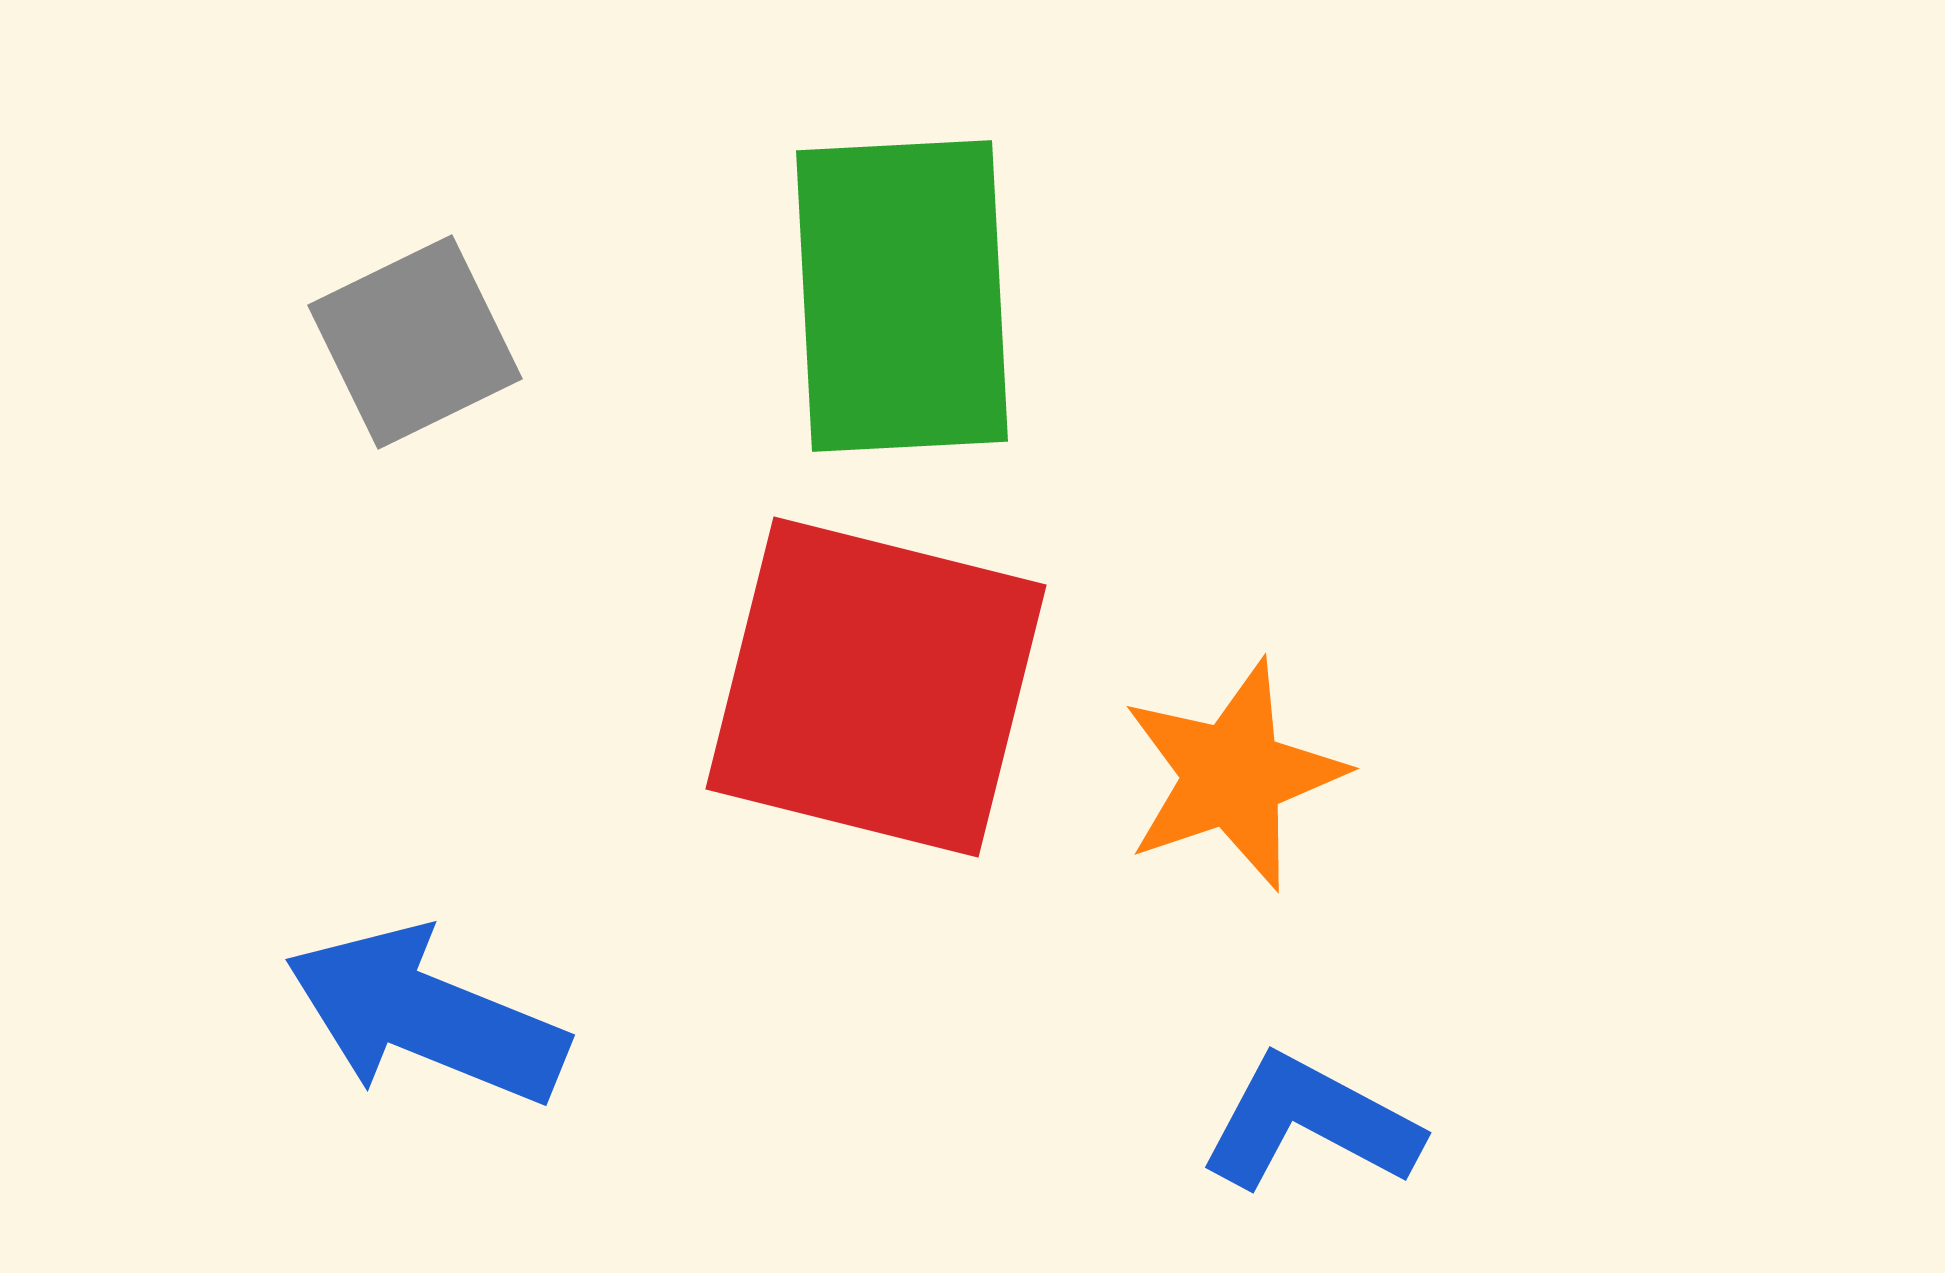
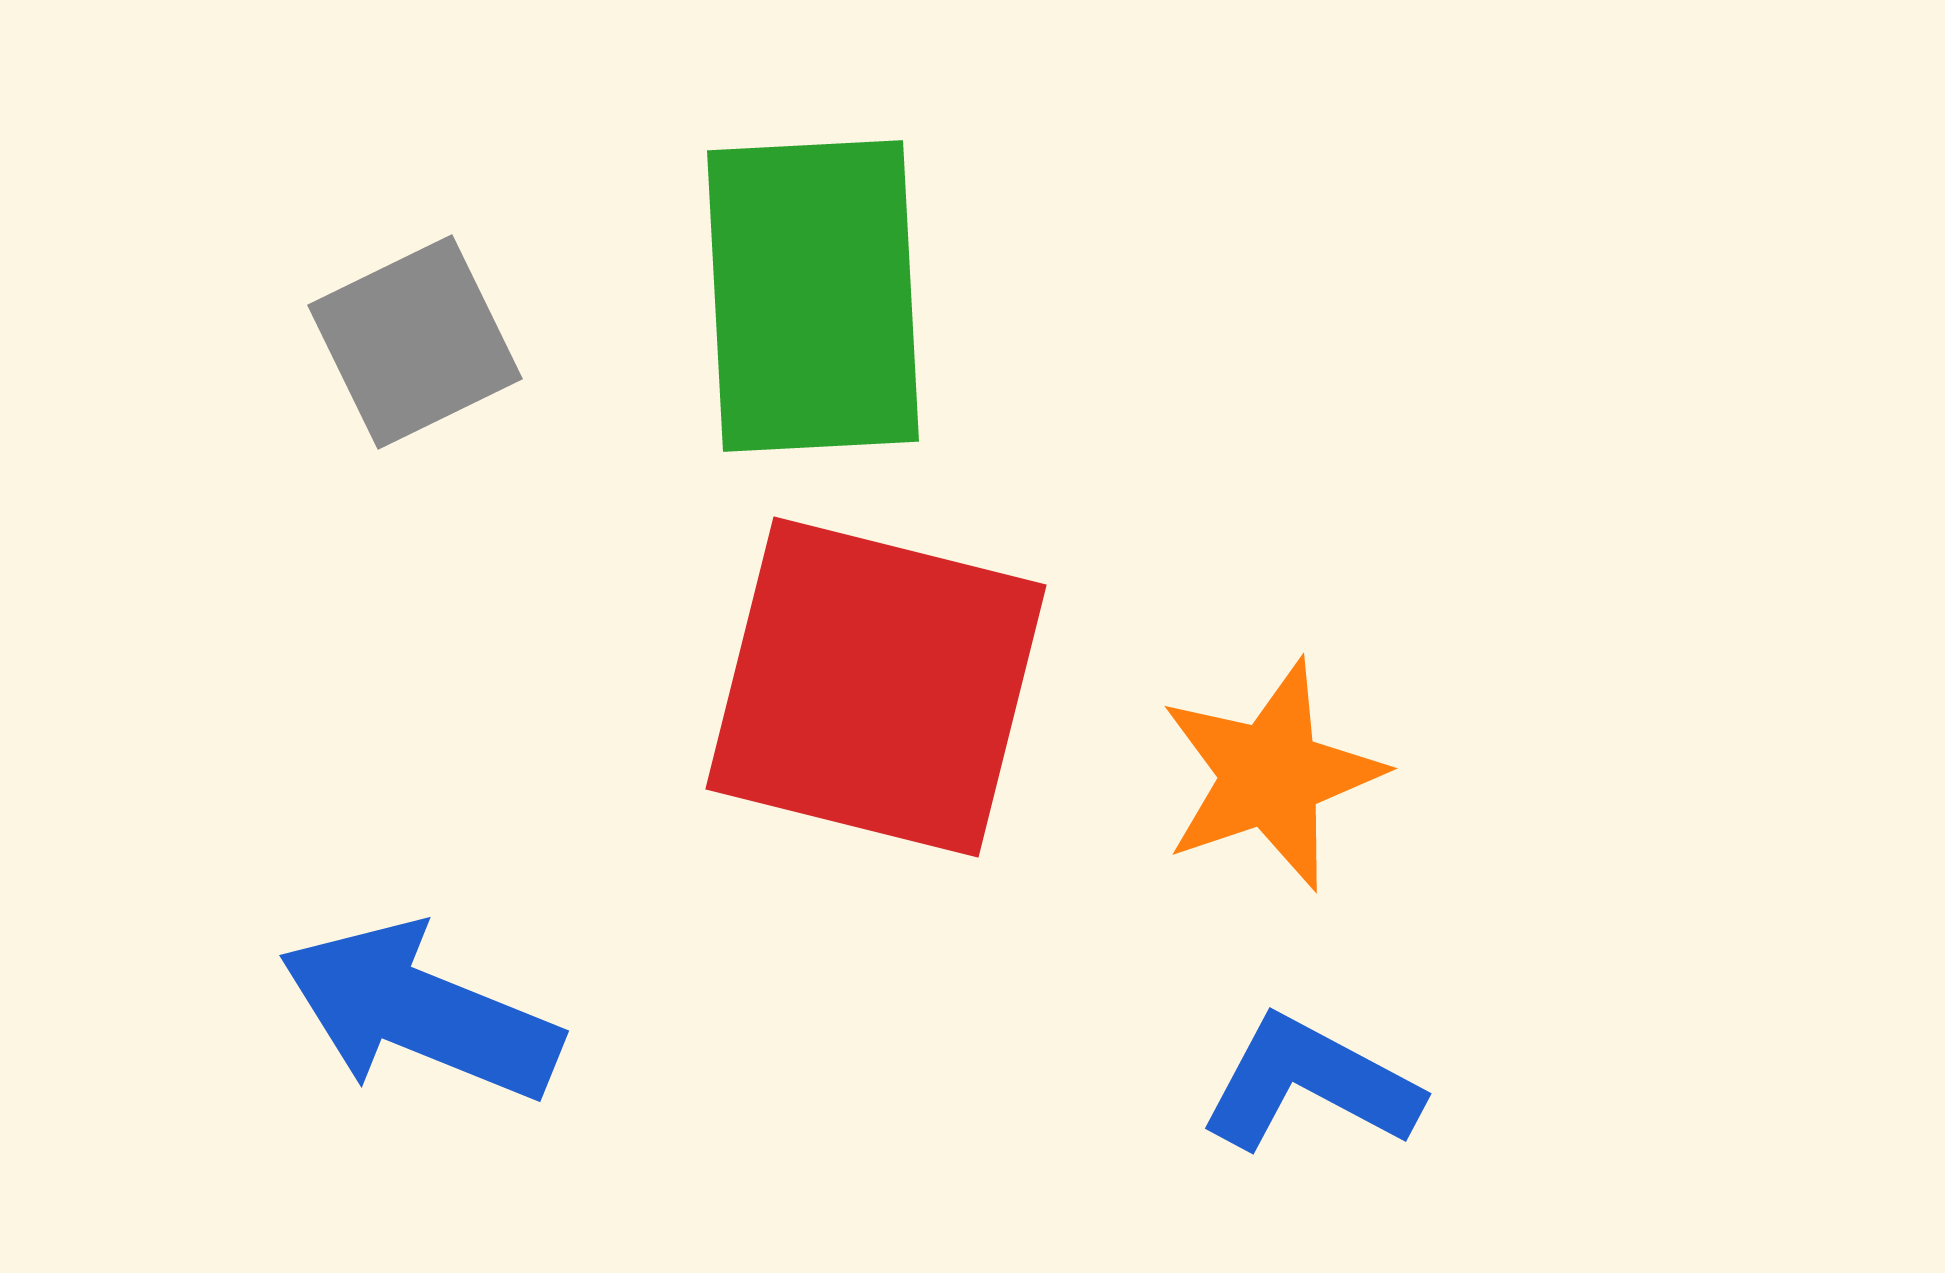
green rectangle: moved 89 px left
orange star: moved 38 px right
blue arrow: moved 6 px left, 4 px up
blue L-shape: moved 39 px up
